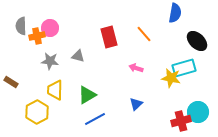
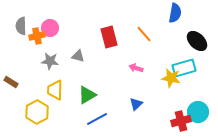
blue line: moved 2 px right
